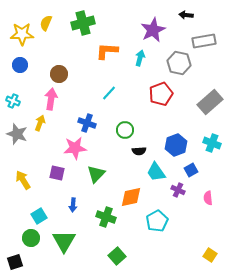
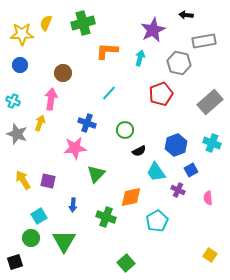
brown circle at (59, 74): moved 4 px right, 1 px up
black semicircle at (139, 151): rotated 24 degrees counterclockwise
purple square at (57, 173): moved 9 px left, 8 px down
green square at (117, 256): moved 9 px right, 7 px down
